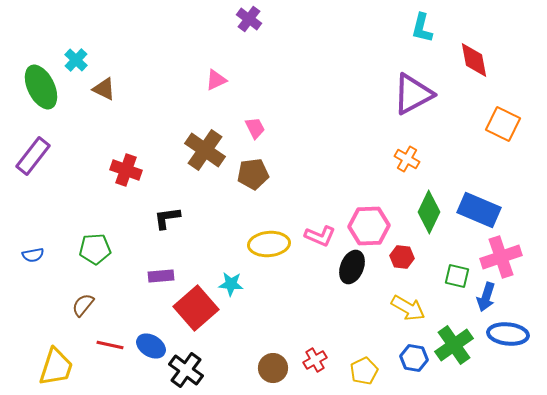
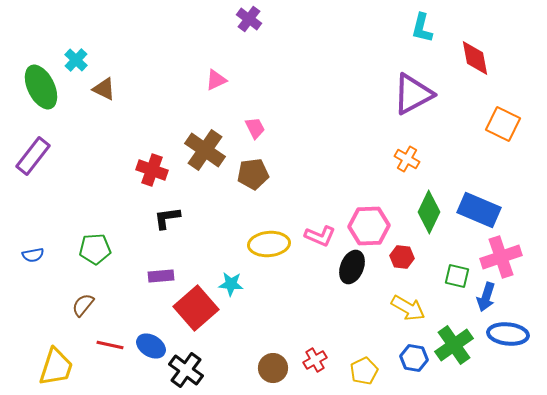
red diamond at (474, 60): moved 1 px right, 2 px up
red cross at (126, 170): moved 26 px right
